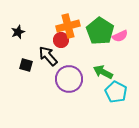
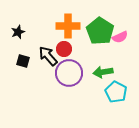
orange cross: rotated 15 degrees clockwise
pink semicircle: moved 1 px down
red circle: moved 3 px right, 9 px down
black square: moved 3 px left, 4 px up
green arrow: rotated 36 degrees counterclockwise
purple circle: moved 6 px up
